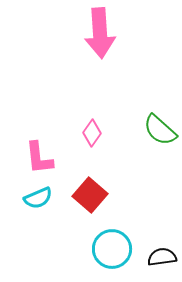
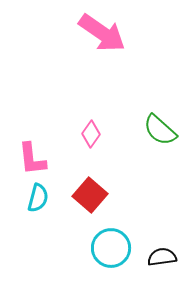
pink arrow: moved 2 px right; rotated 51 degrees counterclockwise
pink diamond: moved 1 px left, 1 px down
pink L-shape: moved 7 px left, 1 px down
cyan semicircle: rotated 52 degrees counterclockwise
cyan circle: moved 1 px left, 1 px up
